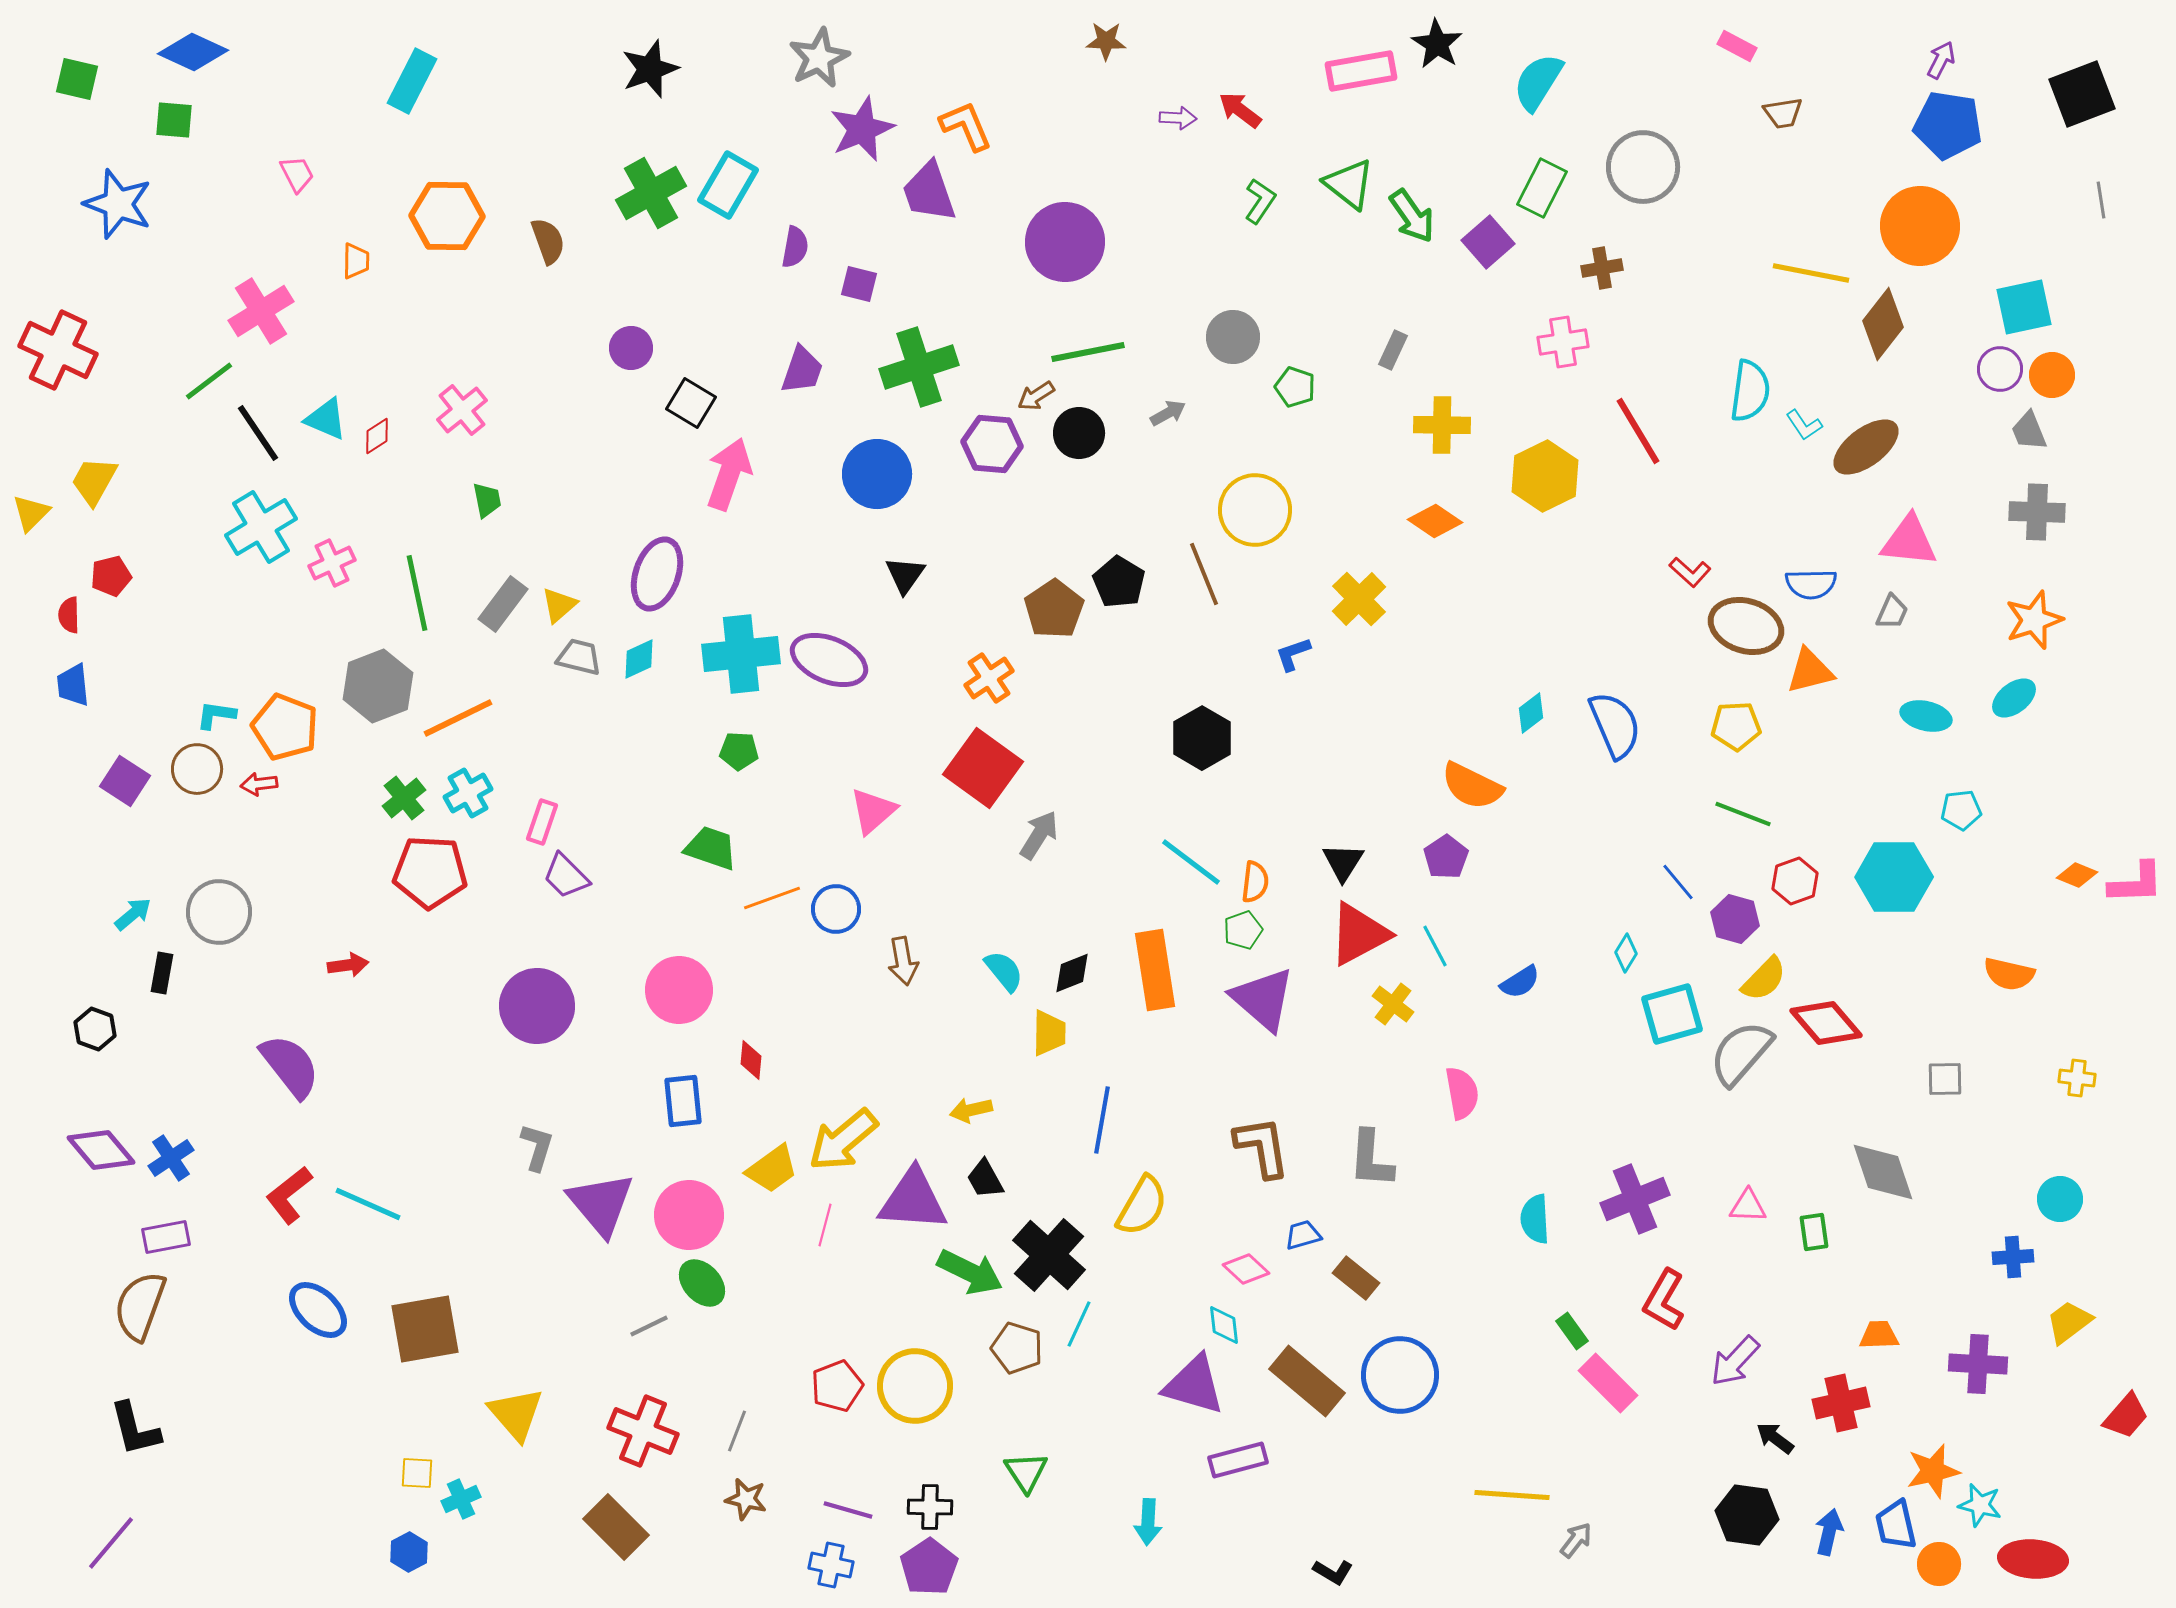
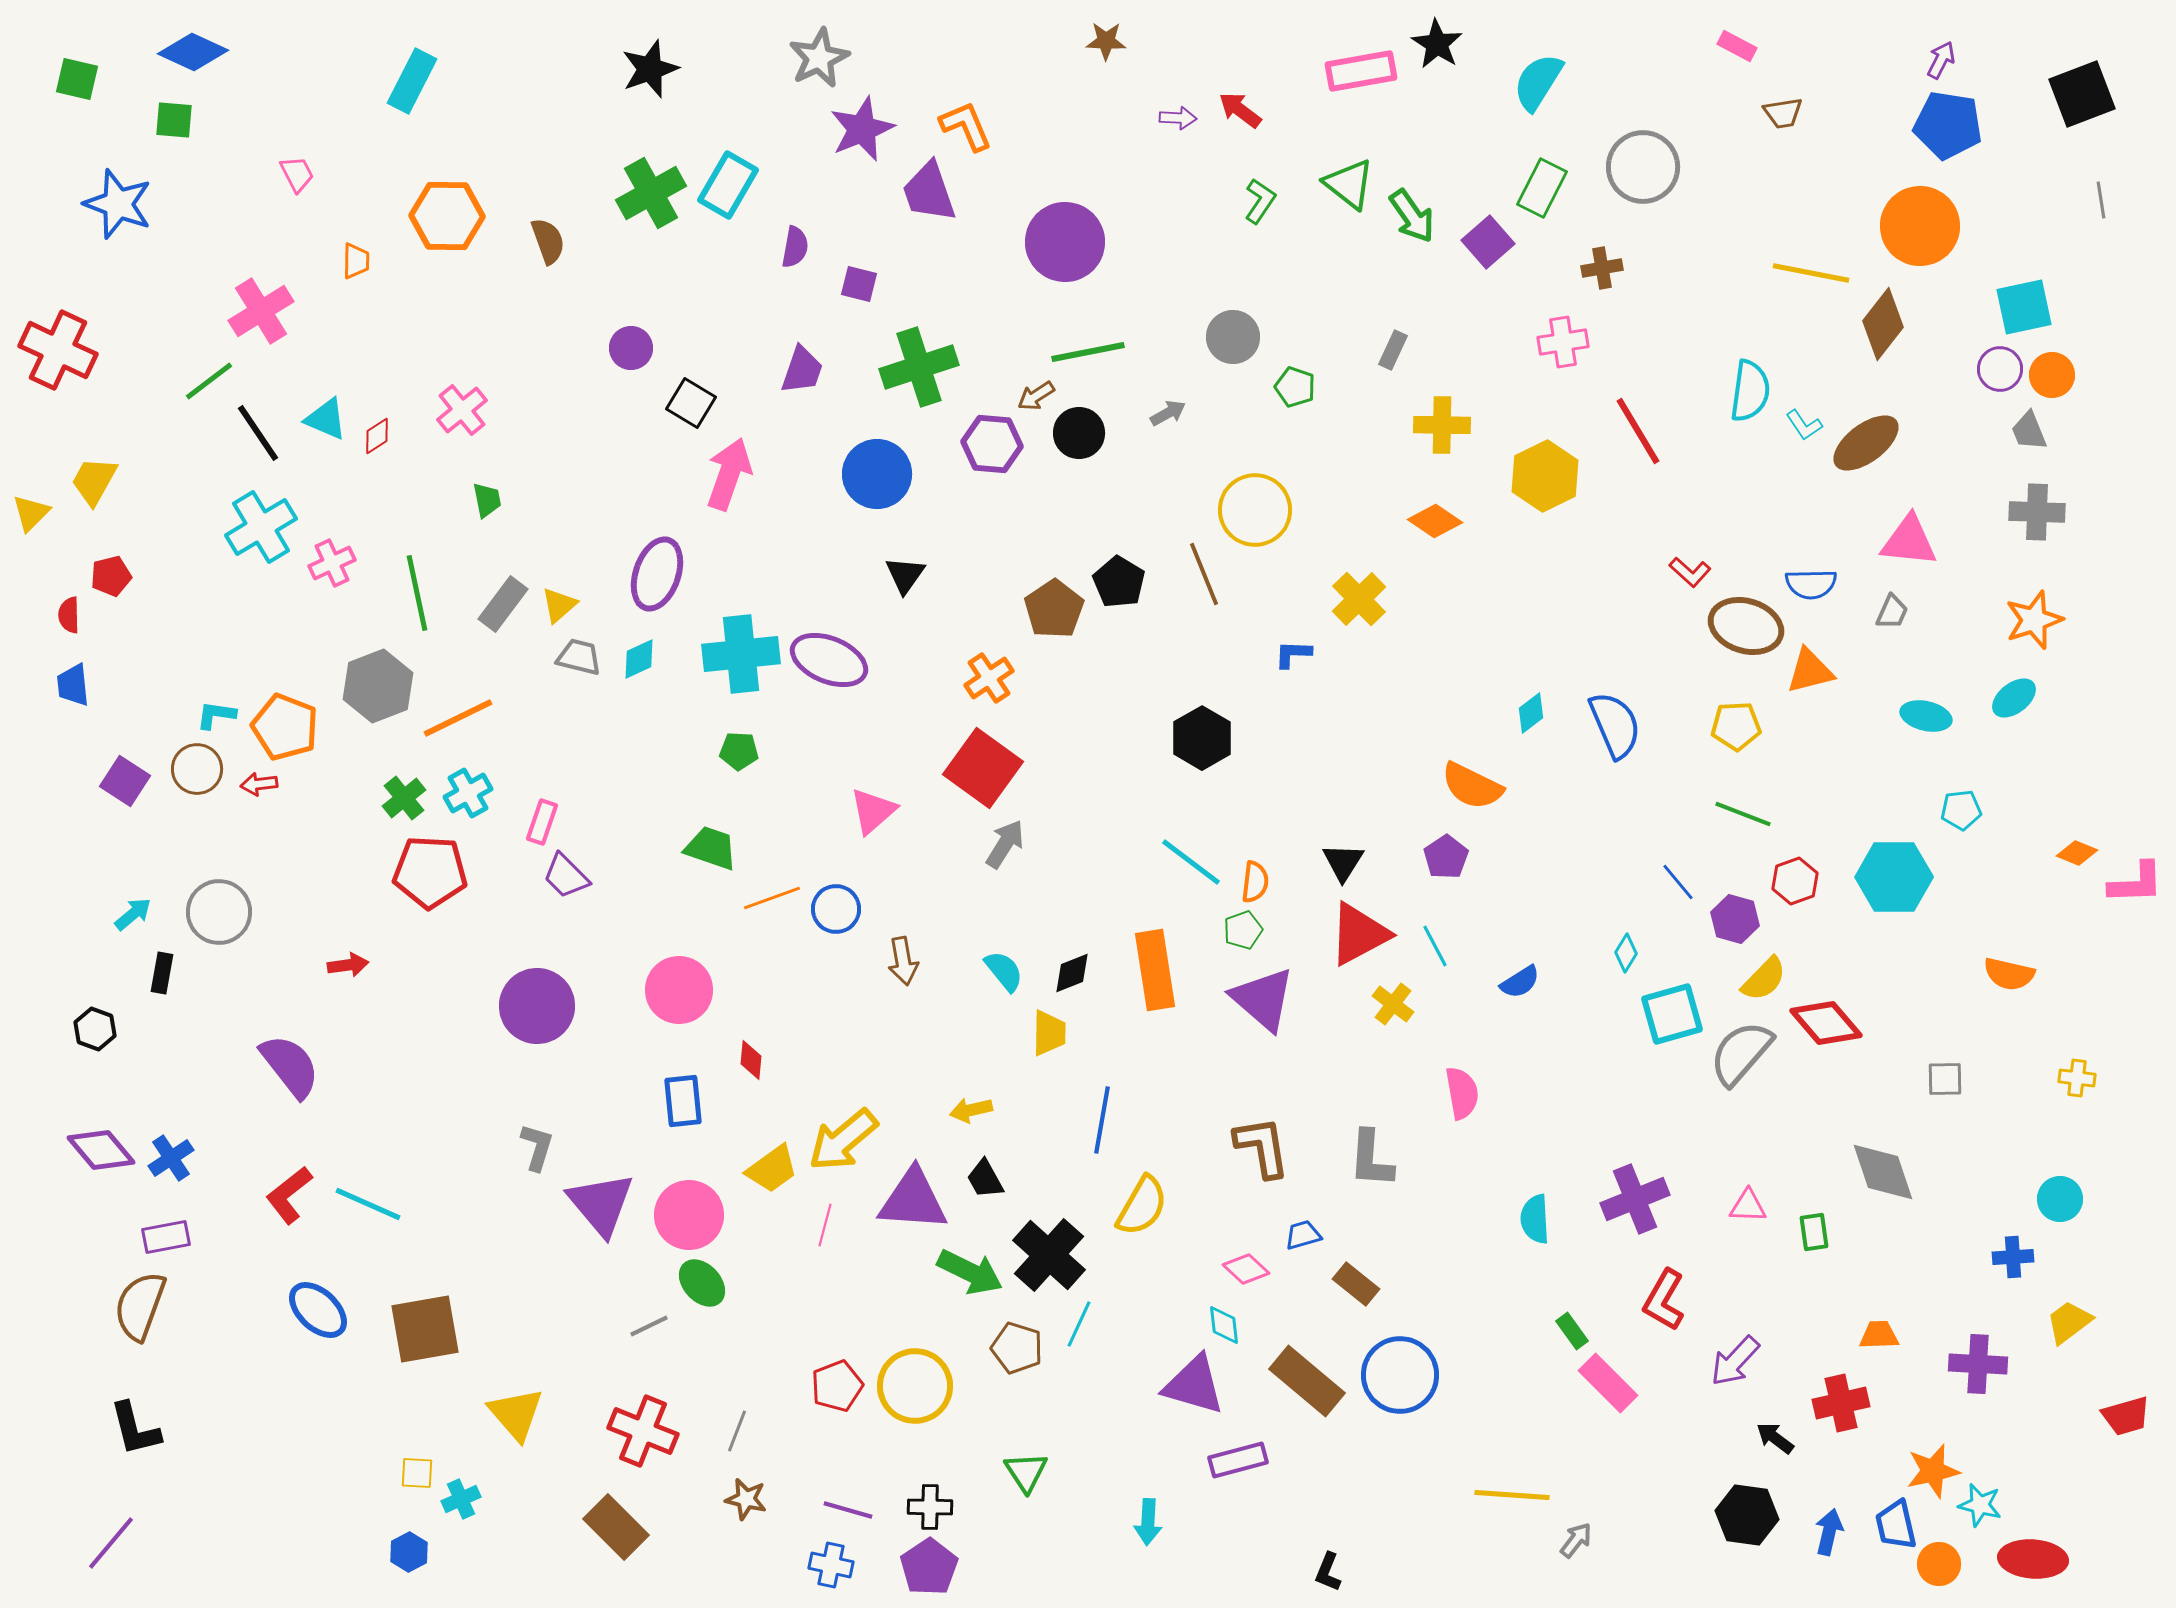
brown ellipse at (1866, 447): moved 4 px up
blue L-shape at (1293, 654): rotated 21 degrees clockwise
gray arrow at (1039, 835): moved 34 px left, 9 px down
orange diamond at (2077, 875): moved 22 px up
brown rectangle at (1356, 1278): moved 6 px down
red trapezoid at (2126, 1416): rotated 33 degrees clockwise
black L-shape at (1333, 1572): moved 5 px left; rotated 81 degrees clockwise
